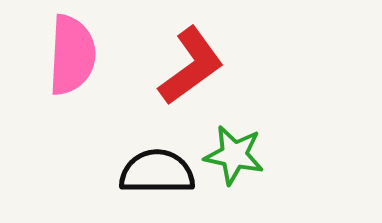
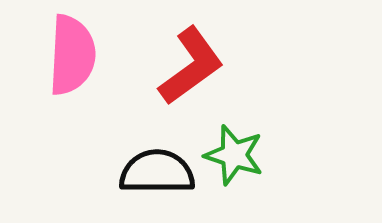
green star: rotated 6 degrees clockwise
